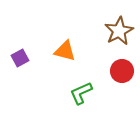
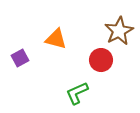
orange triangle: moved 9 px left, 12 px up
red circle: moved 21 px left, 11 px up
green L-shape: moved 4 px left
